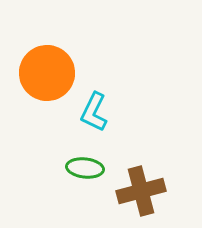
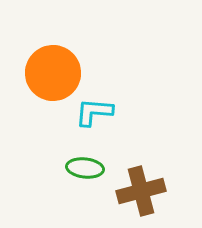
orange circle: moved 6 px right
cyan L-shape: rotated 69 degrees clockwise
